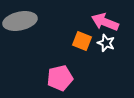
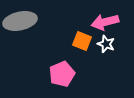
pink arrow: rotated 36 degrees counterclockwise
white star: moved 1 px down
pink pentagon: moved 2 px right, 4 px up; rotated 10 degrees counterclockwise
